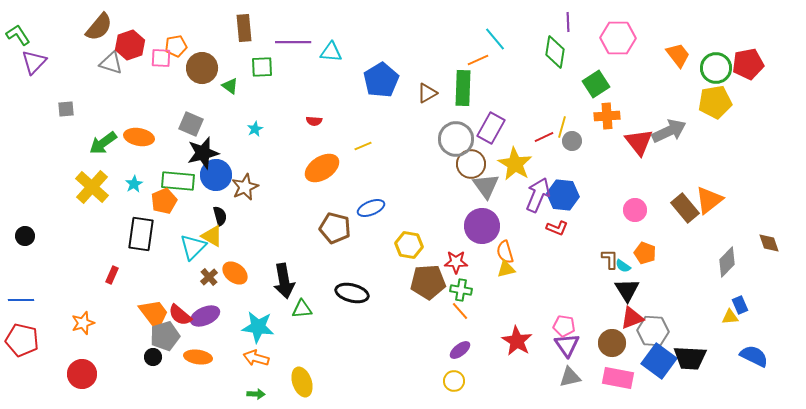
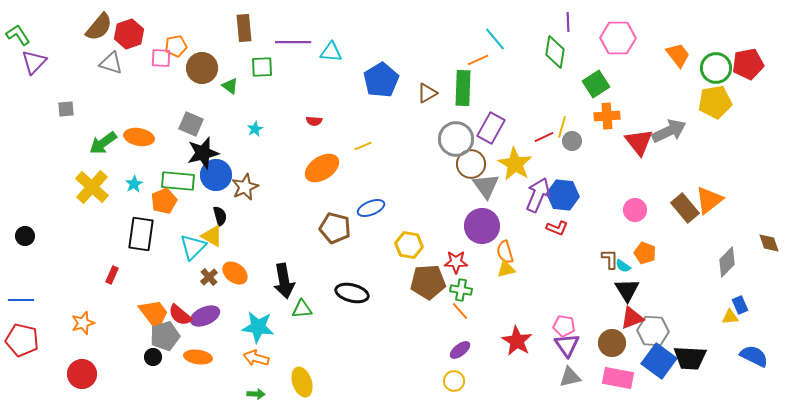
red hexagon at (130, 45): moved 1 px left, 11 px up
